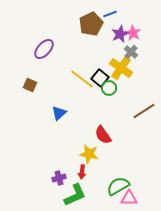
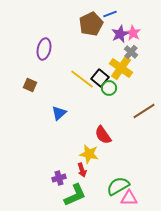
purple ellipse: rotated 30 degrees counterclockwise
red arrow: moved 2 px up; rotated 24 degrees counterclockwise
